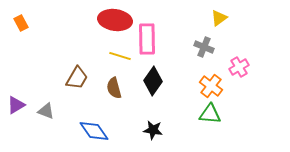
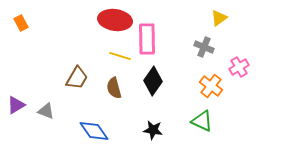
green triangle: moved 8 px left, 7 px down; rotated 20 degrees clockwise
